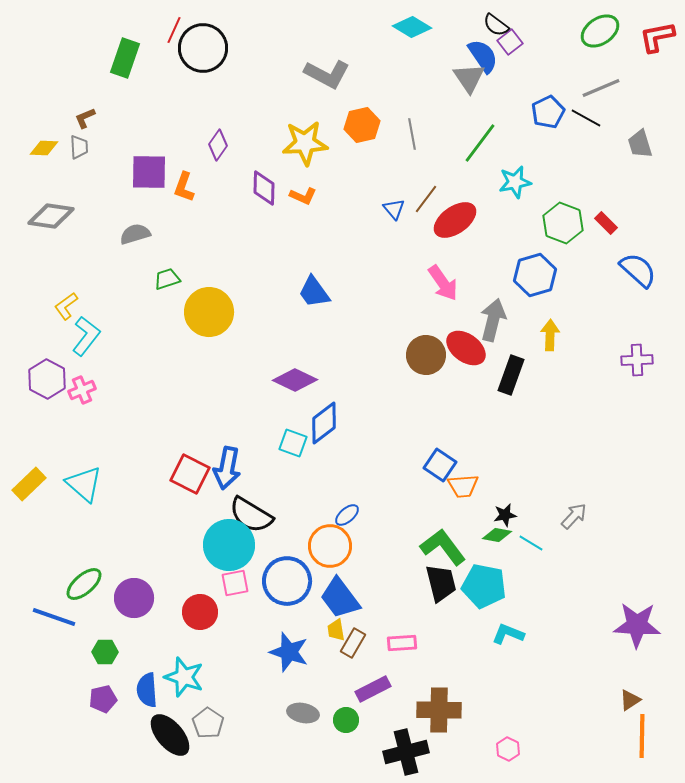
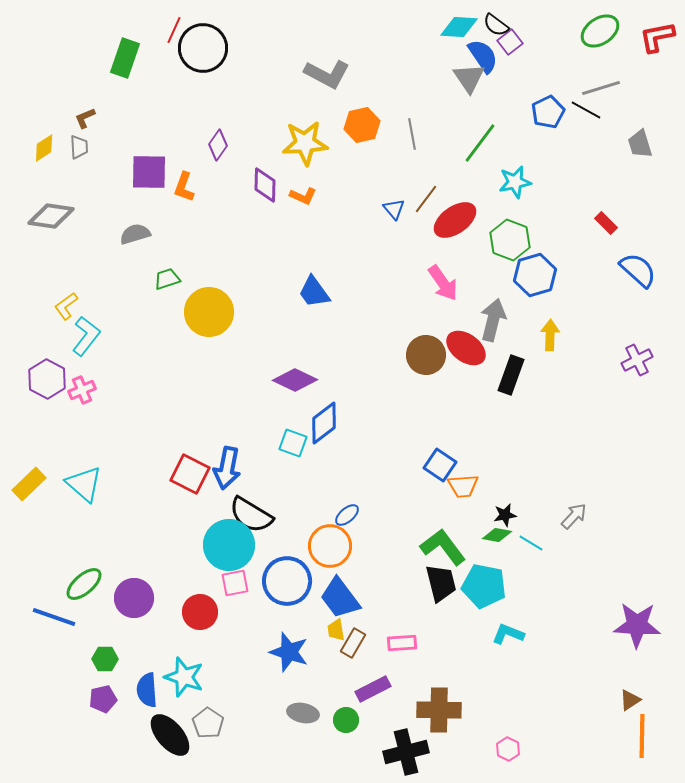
cyan diamond at (412, 27): moved 47 px right; rotated 27 degrees counterclockwise
gray line at (601, 88): rotated 6 degrees clockwise
black line at (586, 118): moved 8 px up
yellow diamond at (44, 148): rotated 36 degrees counterclockwise
purple diamond at (264, 188): moved 1 px right, 3 px up
green hexagon at (563, 223): moved 53 px left, 17 px down
purple cross at (637, 360): rotated 24 degrees counterclockwise
green hexagon at (105, 652): moved 7 px down
